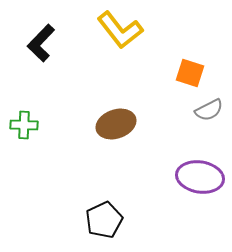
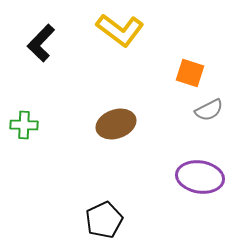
yellow L-shape: rotated 15 degrees counterclockwise
